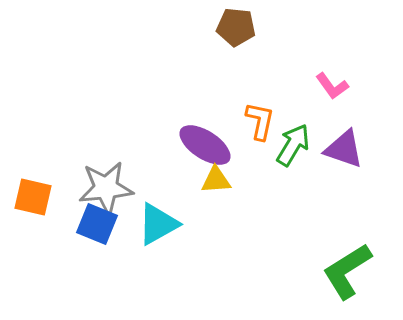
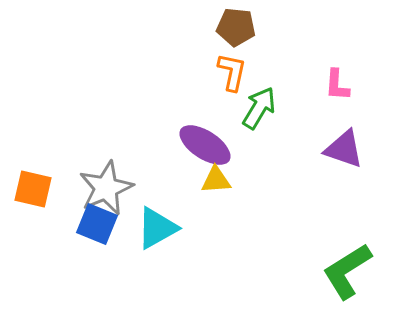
pink L-shape: moved 5 px right, 1 px up; rotated 40 degrees clockwise
orange L-shape: moved 28 px left, 49 px up
green arrow: moved 34 px left, 37 px up
gray star: rotated 18 degrees counterclockwise
orange square: moved 8 px up
cyan triangle: moved 1 px left, 4 px down
